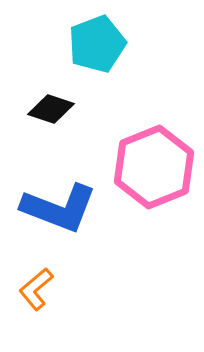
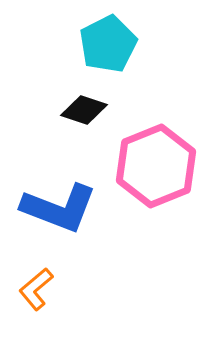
cyan pentagon: moved 11 px right; rotated 6 degrees counterclockwise
black diamond: moved 33 px right, 1 px down
pink hexagon: moved 2 px right, 1 px up
